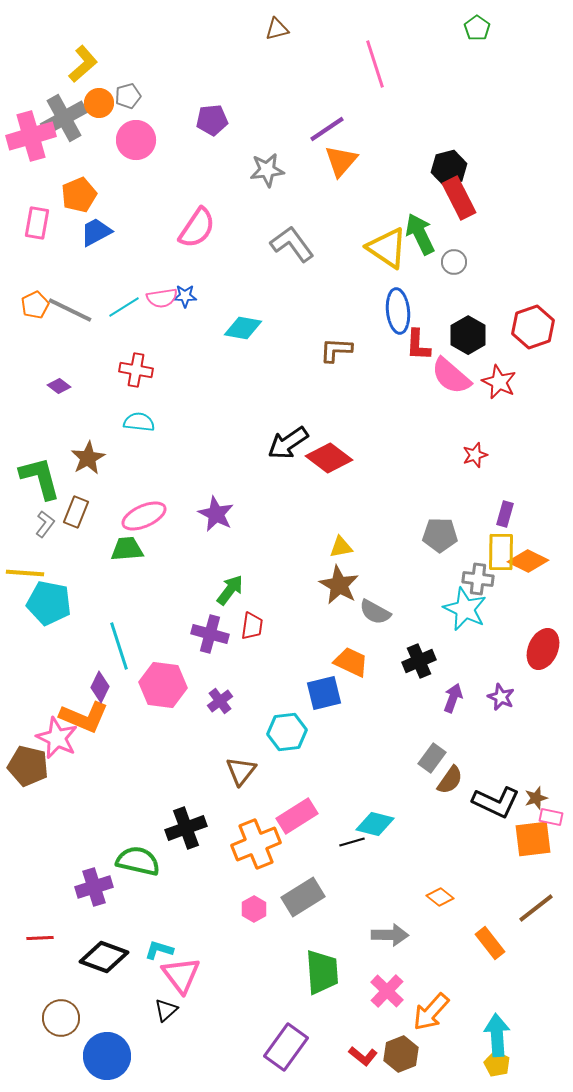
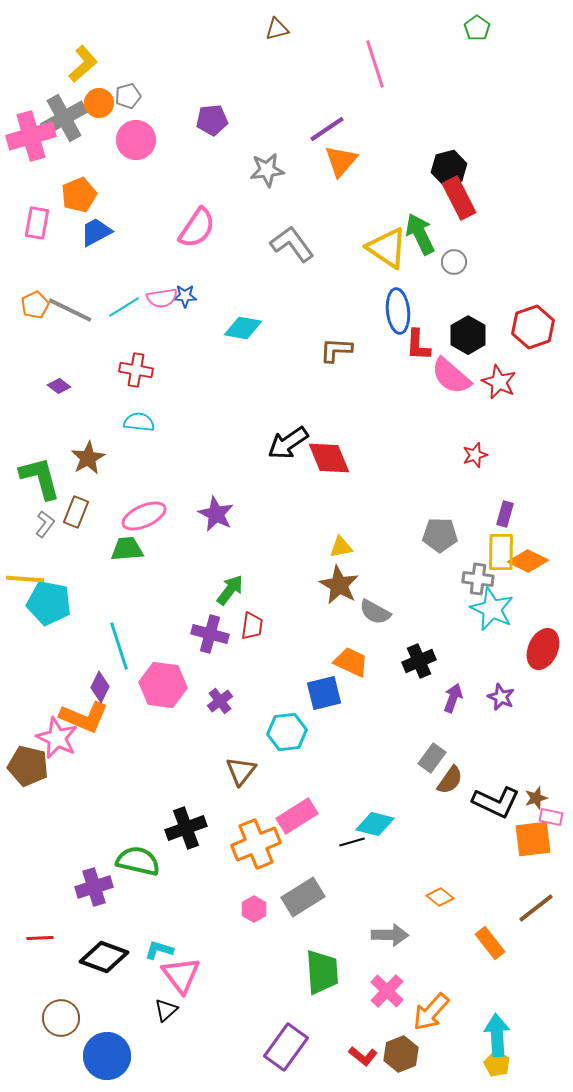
red diamond at (329, 458): rotated 30 degrees clockwise
yellow line at (25, 573): moved 6 px down
cyan star at (465, 609): moved 27 px right
